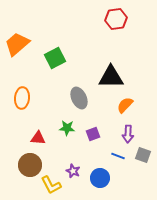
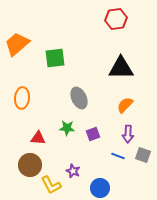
green square: rotated 20 degrees clockwise
black triangle: moved 10 px right, 9 px up
blue circle: moved 10 px down
